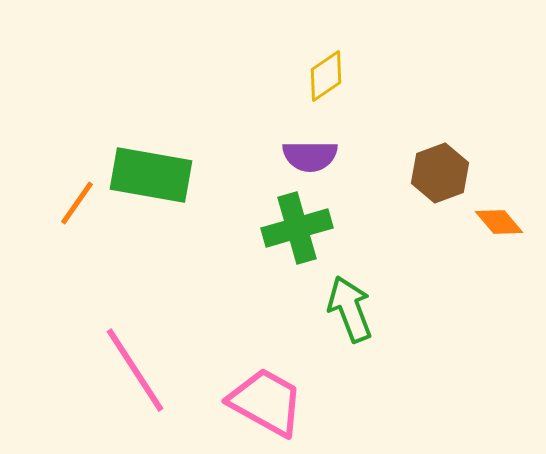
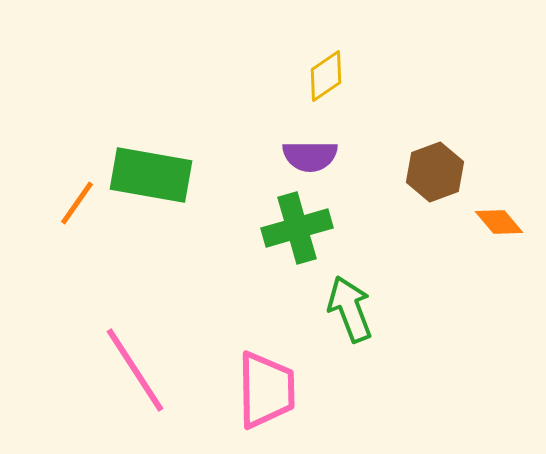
brown hexagon: moved 5 px left, 1 px up
pink trapezoid: moved 12 px up; rotated 60 degrees clockwise
